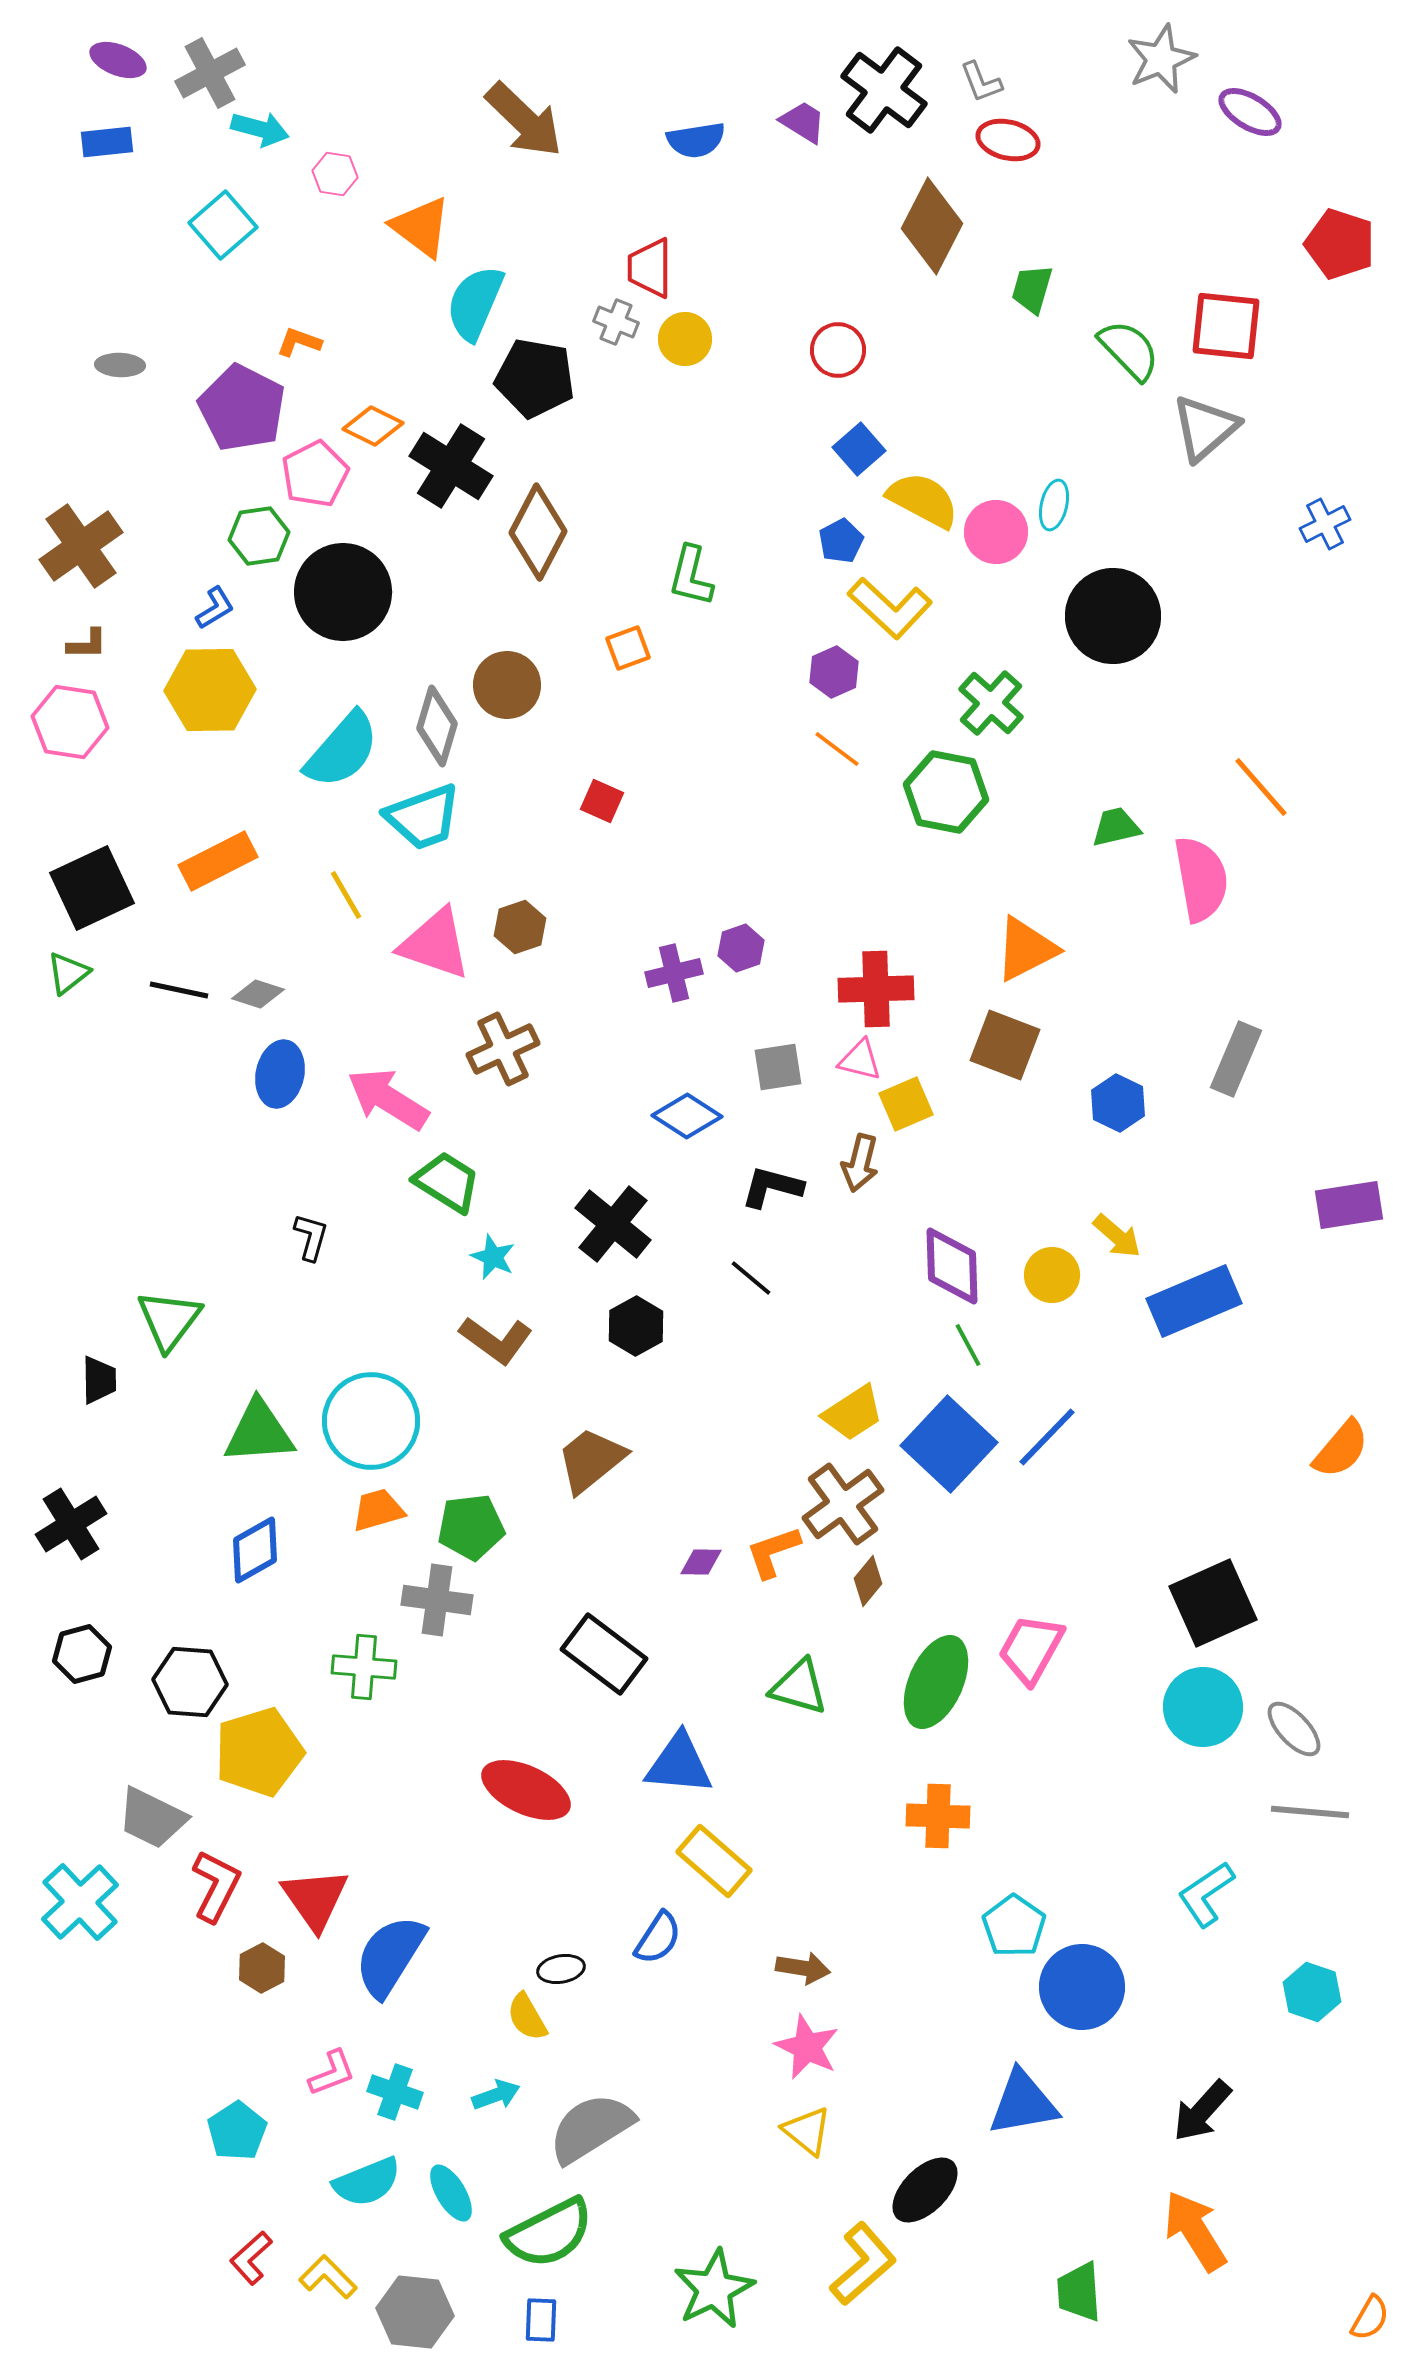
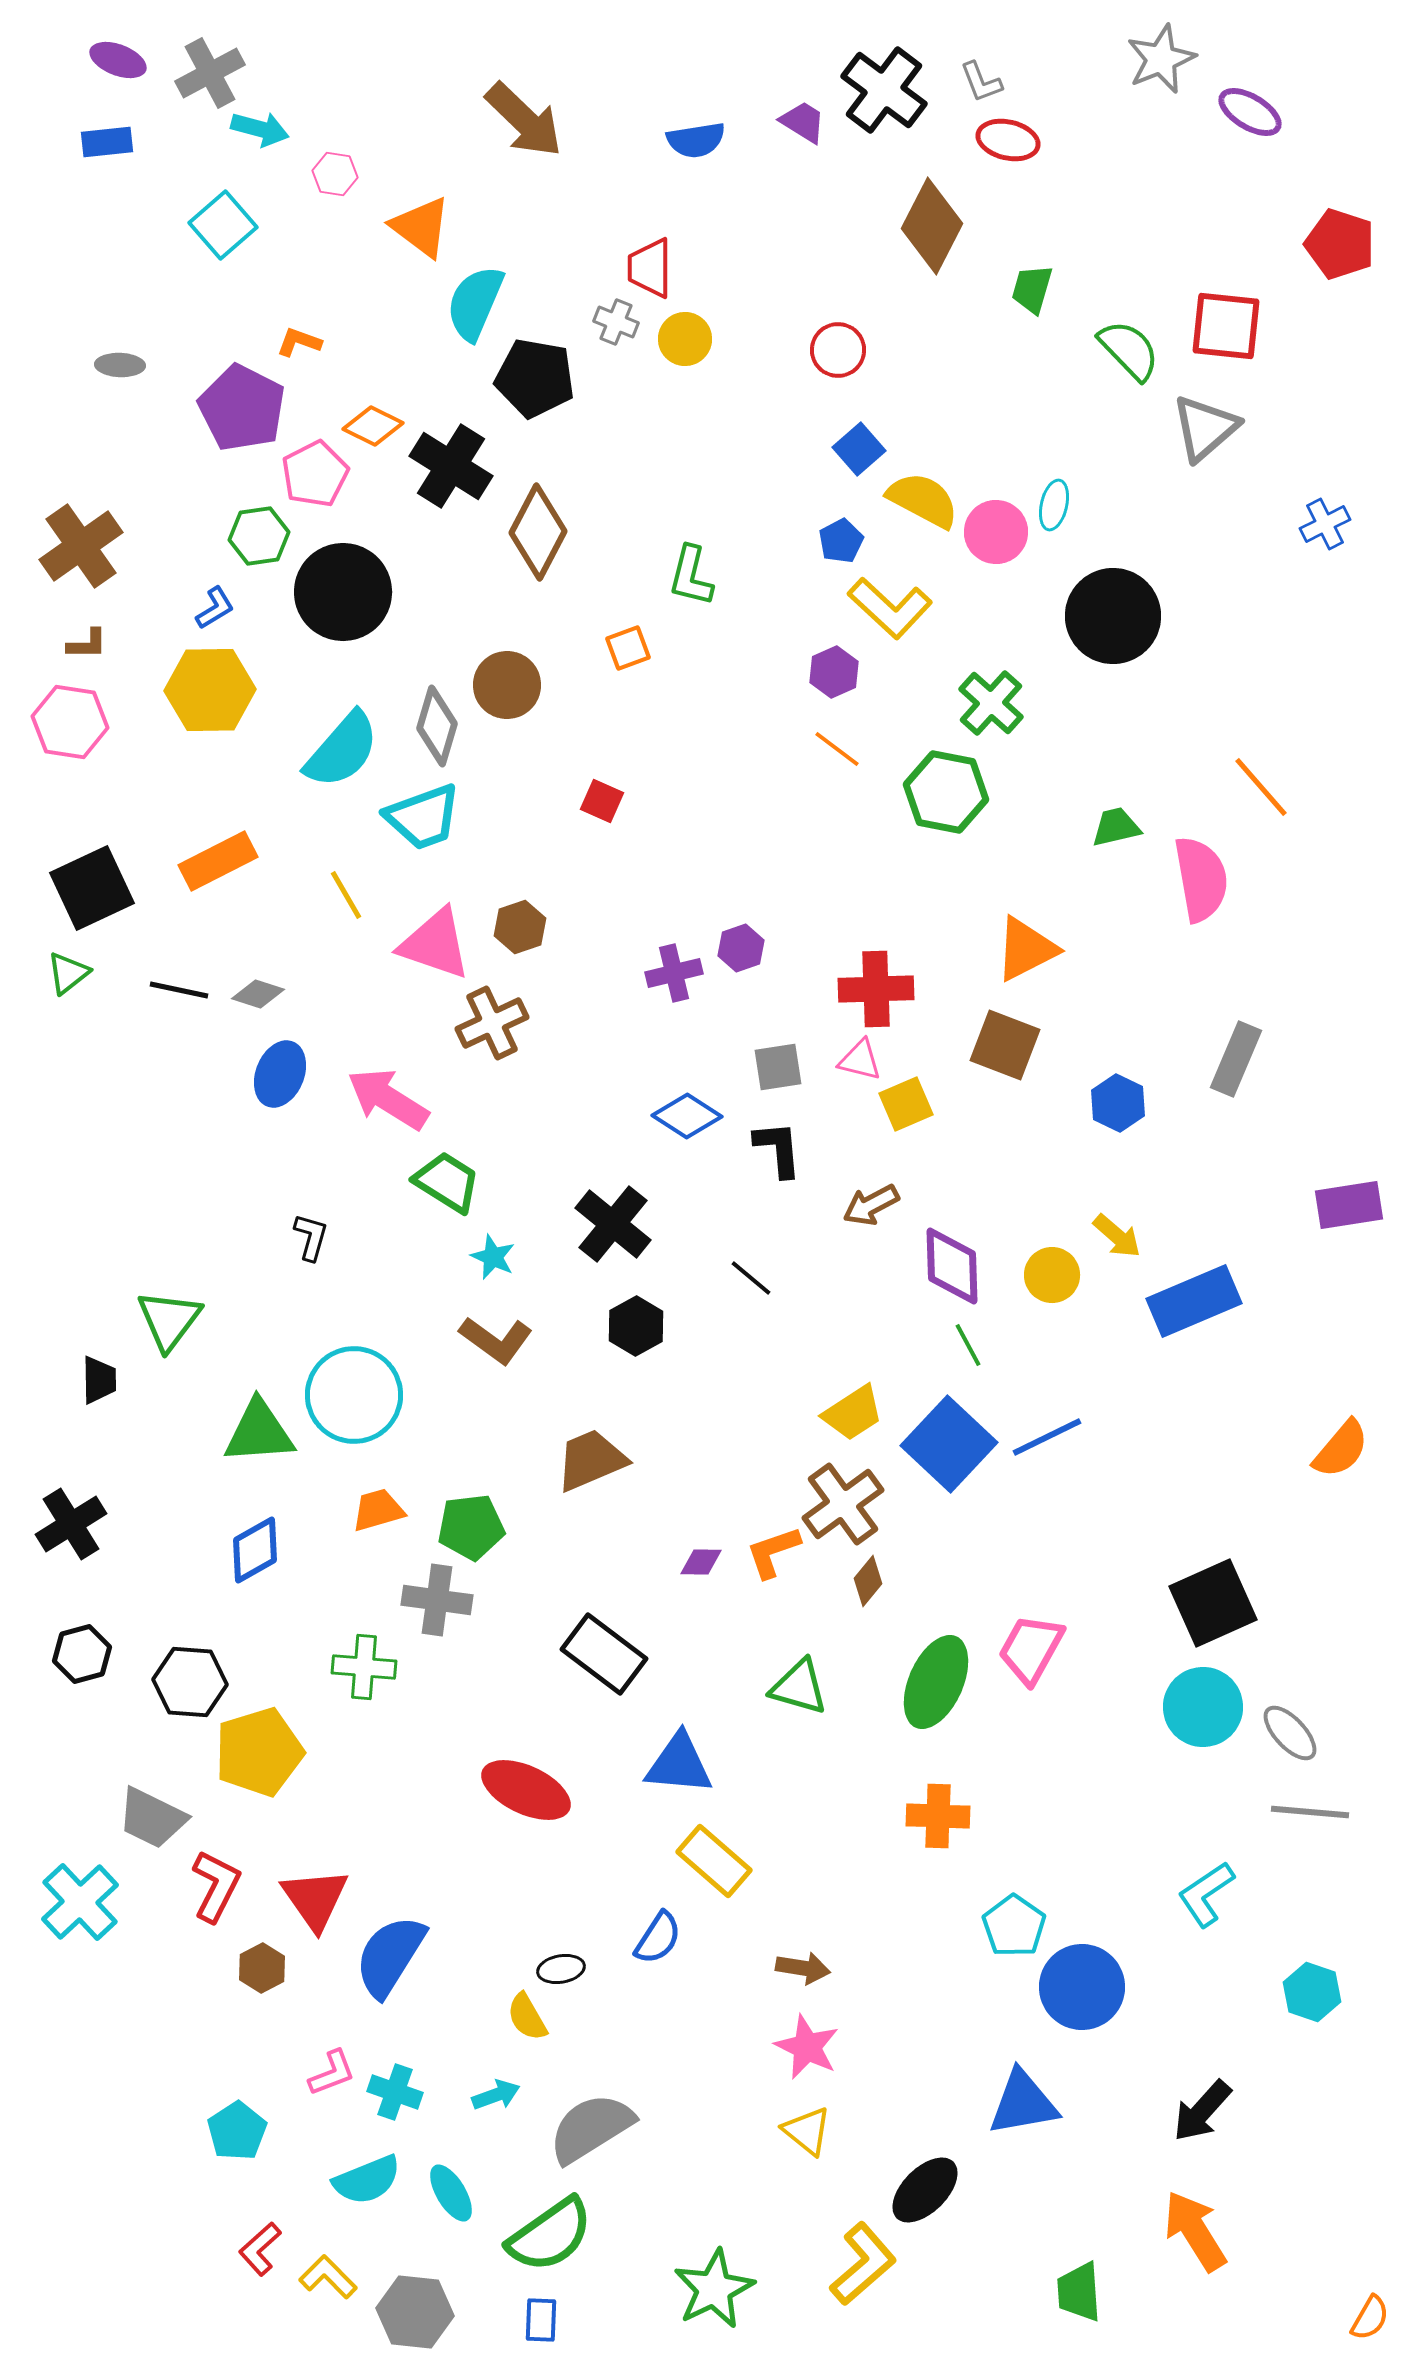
brown cross at (503, 1049): moved 11 px left, 26 px up
blue ellipse at (280, 1074): rotated 10 degrees clockwise
brown arrow at (860, 1163): moved 11 px right, 42 px down; rotated 48 degrees clockwise
black L-shape at (772, 1187): moved 6 px right, 38 px up; rotated 70 degrees clockwise
cyan circle at (371, 1421): moved 17 px left, 26 px up
blue line at (1047, 1437): rotated 20 degrees clockwise
brown trapezoid at (591, 1460): rotated 16 degrees clockwise
gray ellipse at (1294, 1729): moved 4 px left, 4 px down
cyan semicircle at (367, 2182): moved 2 px up
green semicircle at (549, 2233): moved 1 px right, 2 px down; rotated 8 degrees counterclockwise
red L-shape at (251, 2258): moved 9 px right, 9 px up
